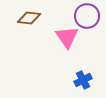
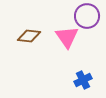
brown diamond: moved 18 px down
